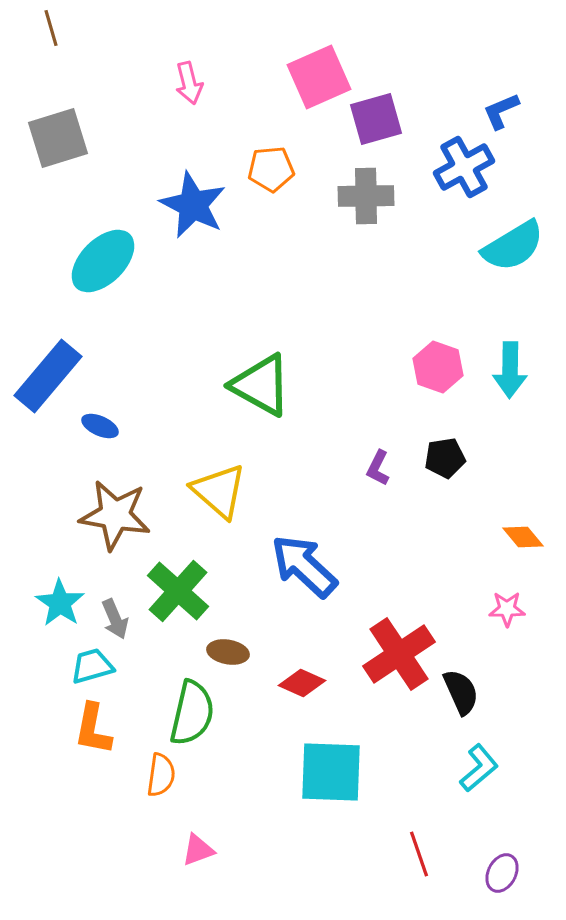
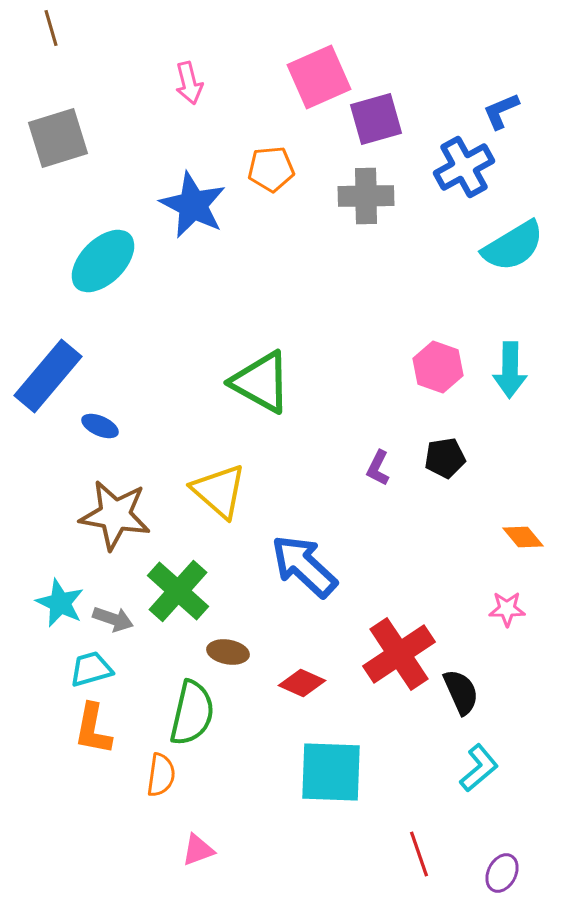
green triangle: moved 3 px up
cyan star: rotated 9 degrees counterclockwise
gray arrow: moved 2 px left; rotated 48 degrees counterclockwise
cyan trapezoid: moved 1 px left, 3 px down
